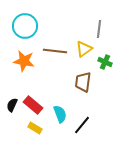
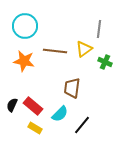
brown trapezoid: moved 11 px left, 6 px down
red rectangle: moved 1 px down
cyan semicircle: rotated 66 degrees clockwise
